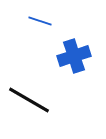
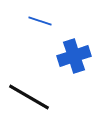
black line: moved 3 px up
